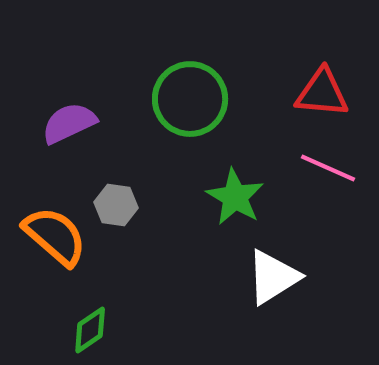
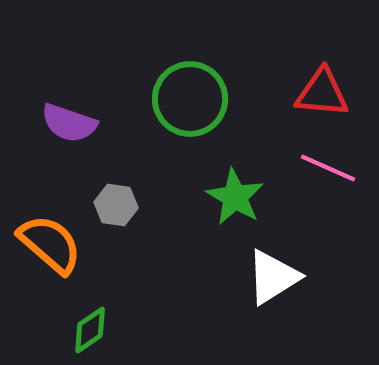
purple semicircle: rotated 136 degrees counterclockwise
orange semicircle: moved 5 px left, 8 px down
